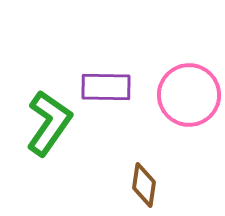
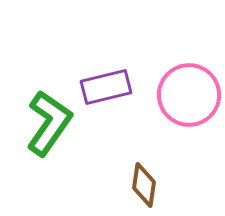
purple rectangle: rotated 15 degrees counterclockwise
